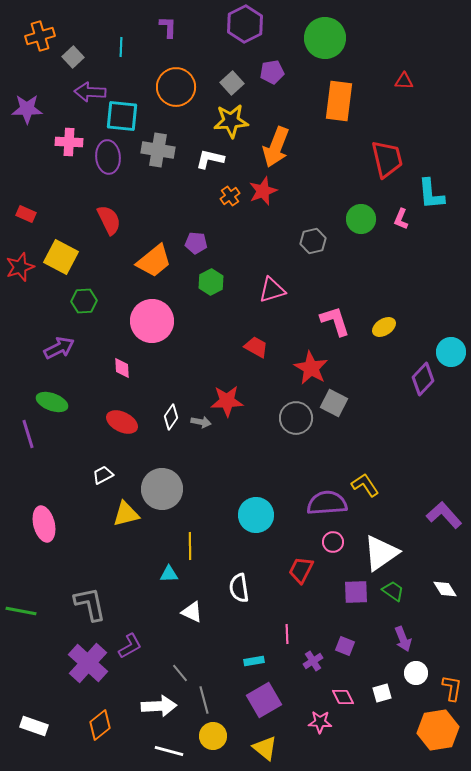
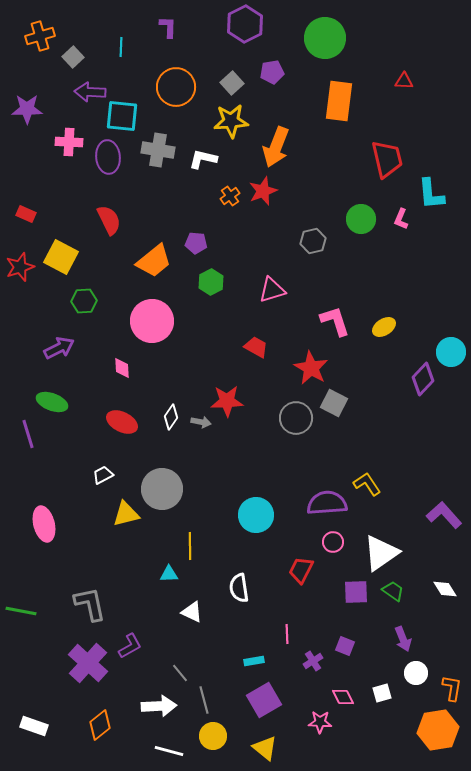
white L-shape at (210, 159): moved 7 px left
yellow L-shape at (365, 485): moved 2 px right, 1 px up
